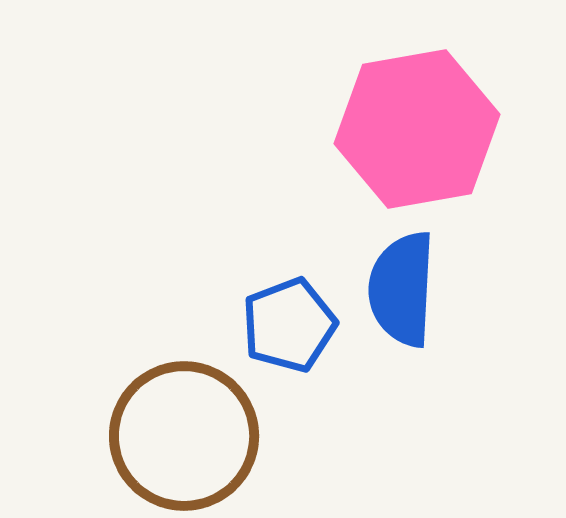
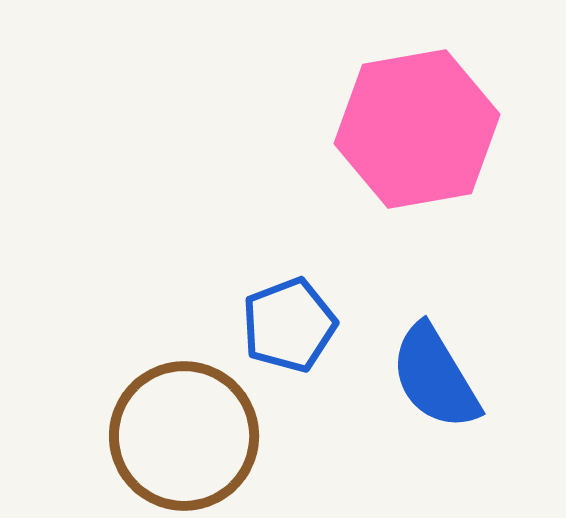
blue semicircle: moved 33 px right, 88 px down; rotated 34 degrees counterclockwise
